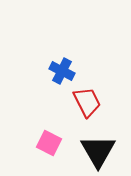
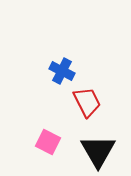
pink square: moved 1 px left, 1 px up
